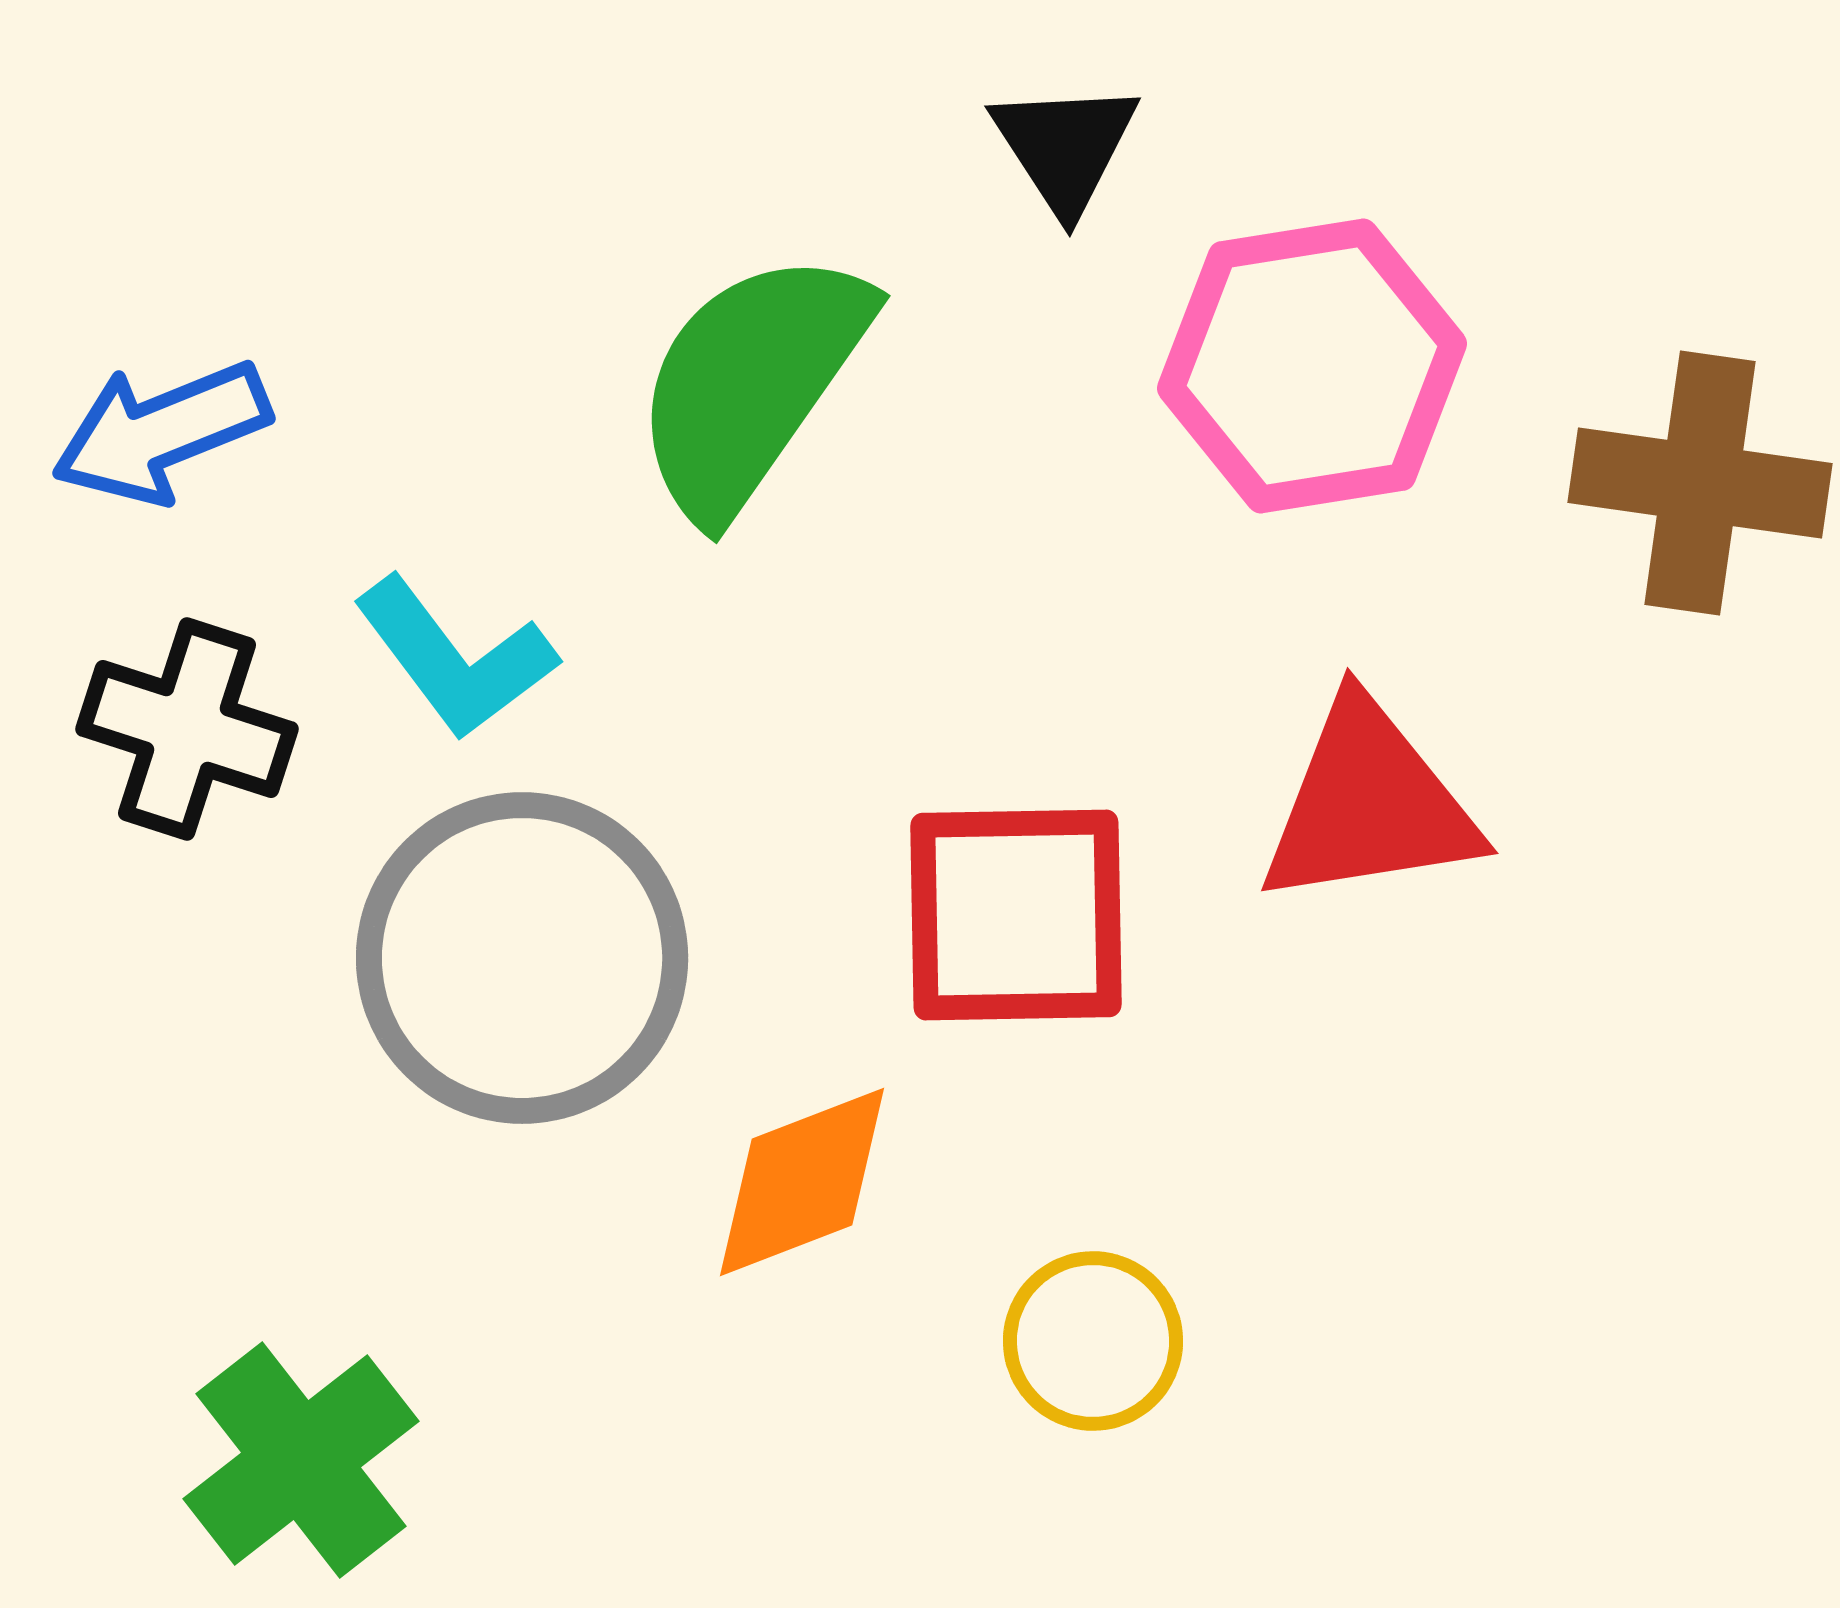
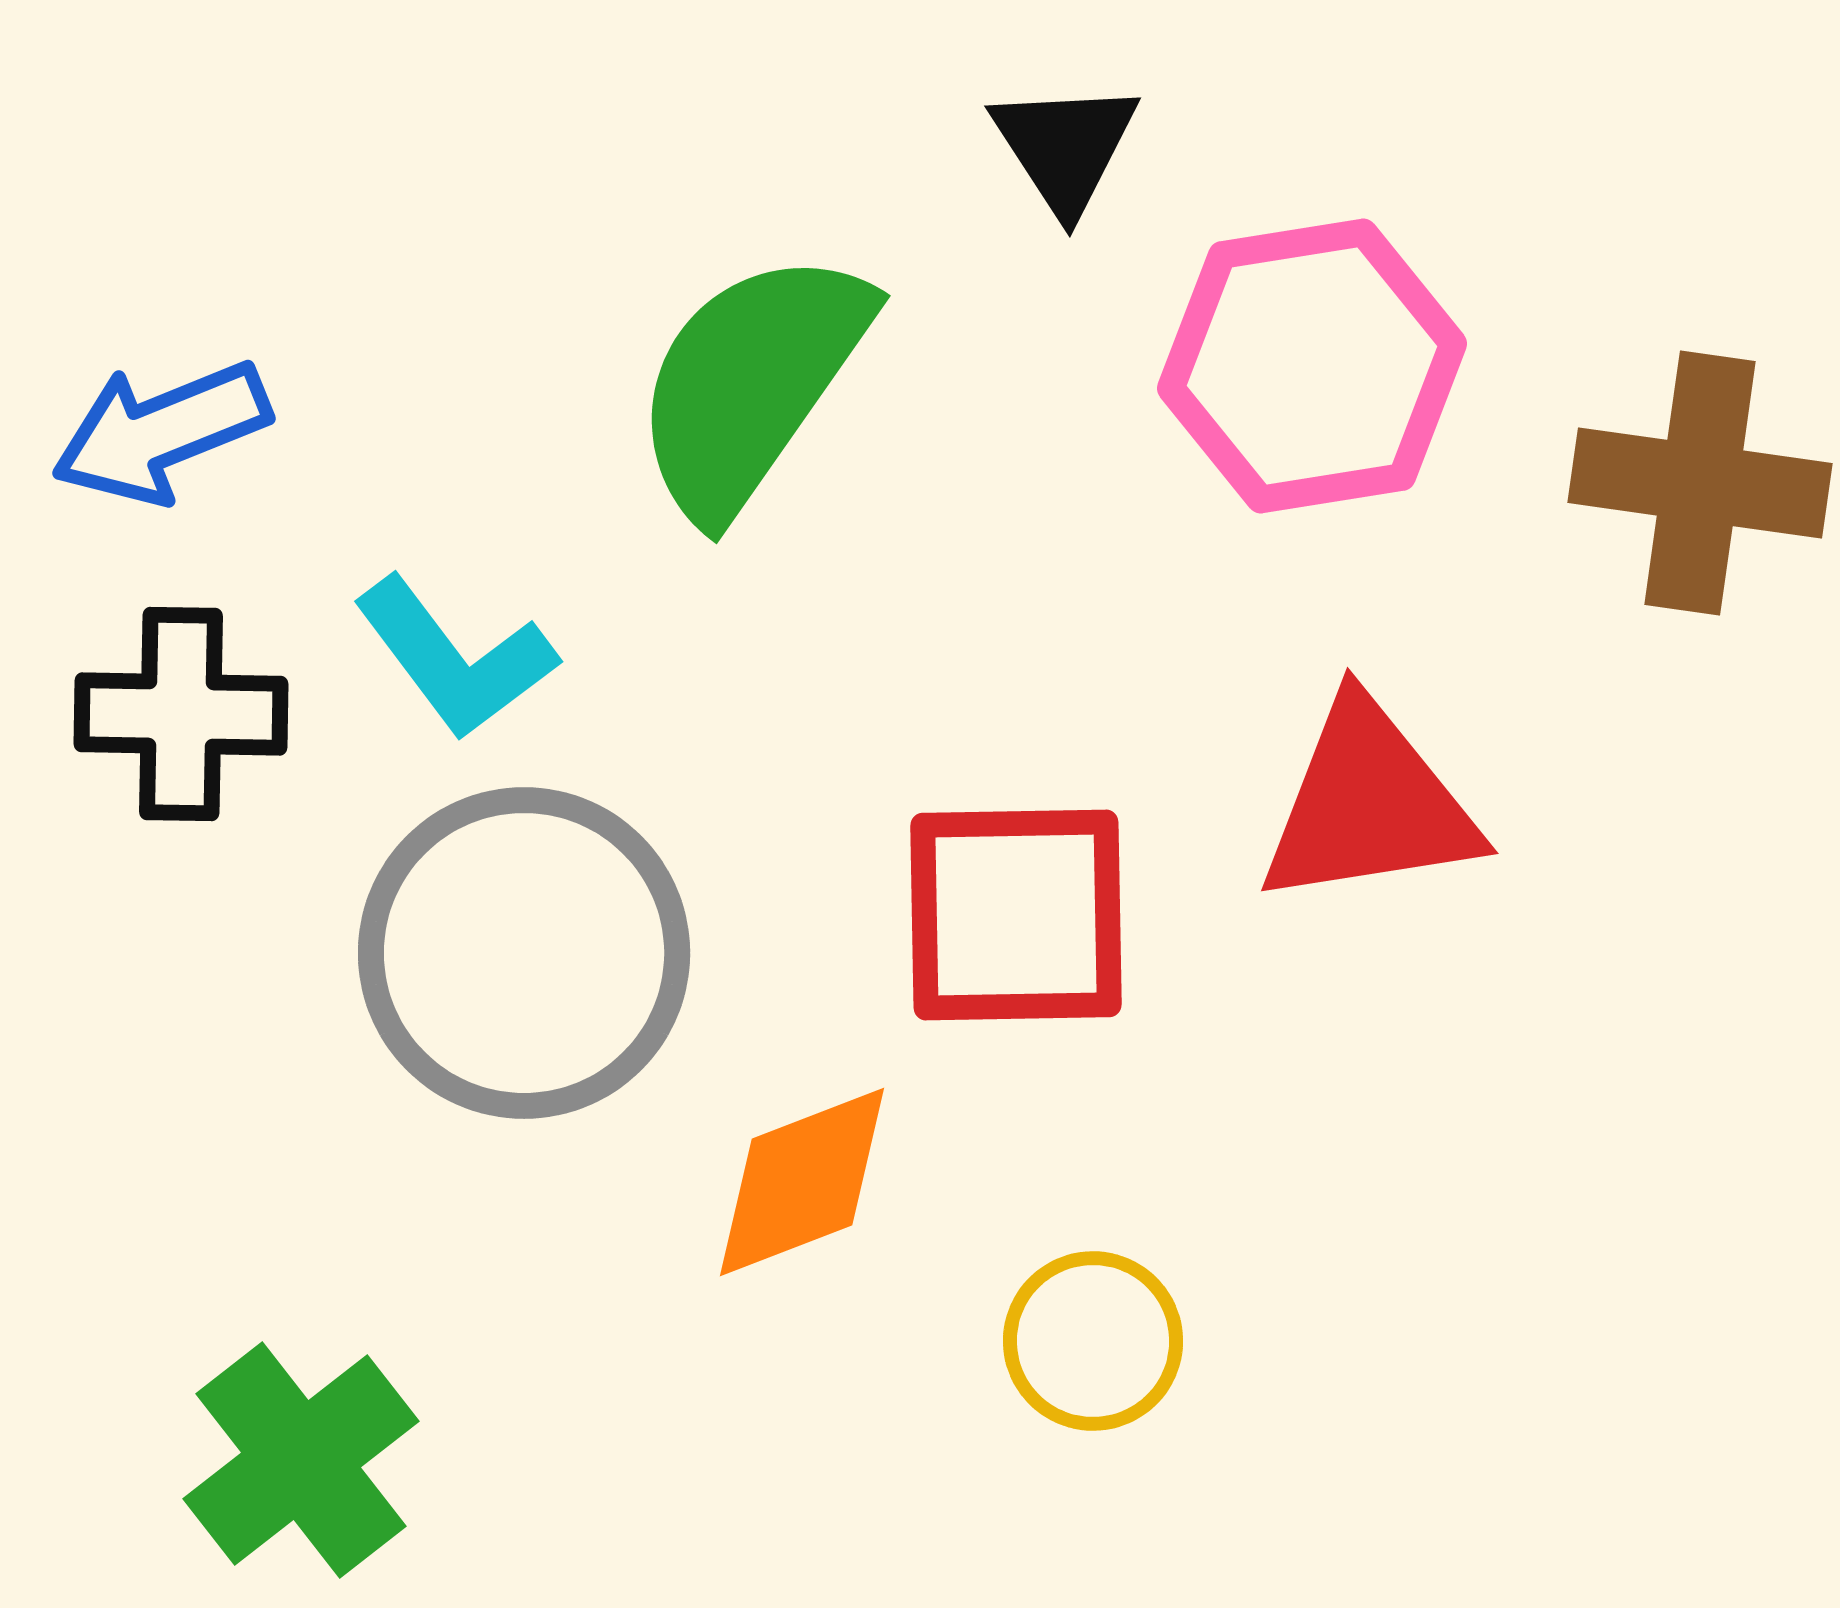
black cross: moved 6 px left, 15 px up; rotated 17 degrees counterclockwise
gray circle: moved 2 px right, 5 px up
